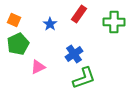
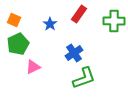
green cross: moved 1 px up
blue cross: moved 1 px up
pink triangle: moved 5 px left
